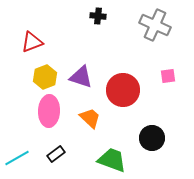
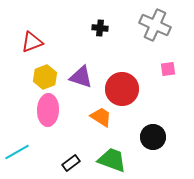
black cross: moved 2 px right, 12 px down
pink square: moved 7 px up
red circle: moved 1 px left, 1 px up
pink ellipse: moved 1 px left, 1 px up
orange trapezoid: moved 11 px right, 1 px up; rotated 10 degrees counterclockwise
black circle: moved 1 px right, 1 px up
black rectangle: moved 15 px right, 9 px down
cyan line: moved 6 px up
